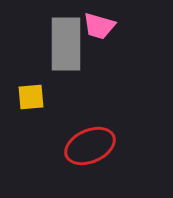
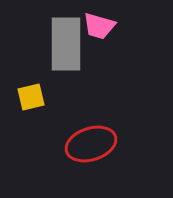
yellow square: rotated 8 degrees counterclockwise
red ellipse: moved 1 px right, 2 px up; rotated 6 degrees clockwise
